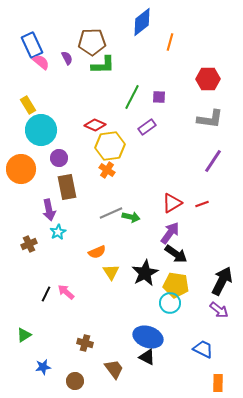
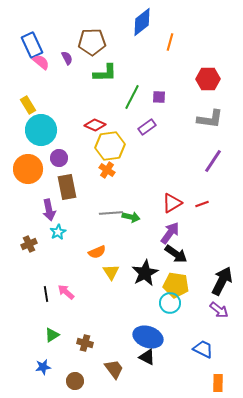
green L-shape at (103, 65): moved 2 px right, 8 px down
orange circle at (21, 169): moved 7 px right
gray line at (111, 213): rotated 20 degrees clockwise
black line at (46, 294): rotated 35 degrees counterclockwise
green triangle at (24, 335): moved 28 px right
